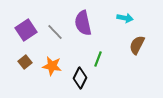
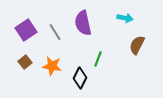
gray line: rotated 12 degrees clockwise
